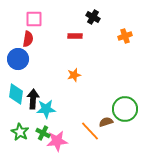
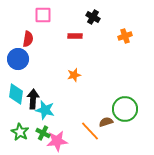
pink square: moved 9 px right, 4 px up
cyan star: moved 1 px left, 1 px down; rotated 18 degrees clockwise
